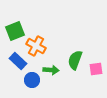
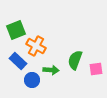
green square: moved 1 px right, 1 px up
